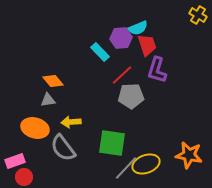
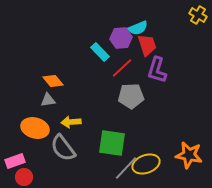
red line: moved 7 px up
